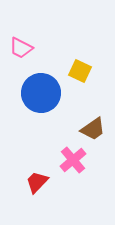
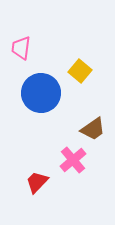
pink trapezoid: rotated 70 degrees clockwise
yellow square: rotated 15 degrees clockwise
